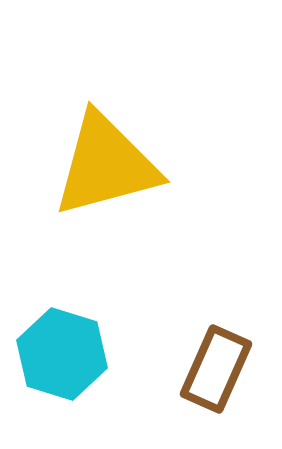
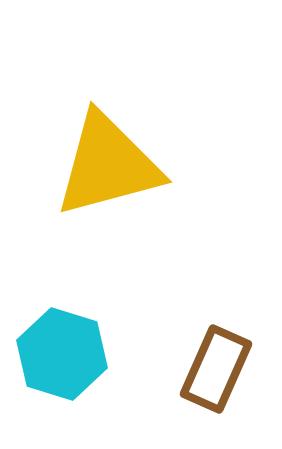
yellow triangle: moved 2 px right
